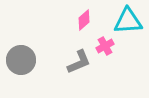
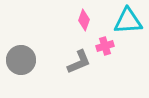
pink diamond: rotated 30 degrees counterclockwise
pink cross: rotated 12 degrees clockwise
